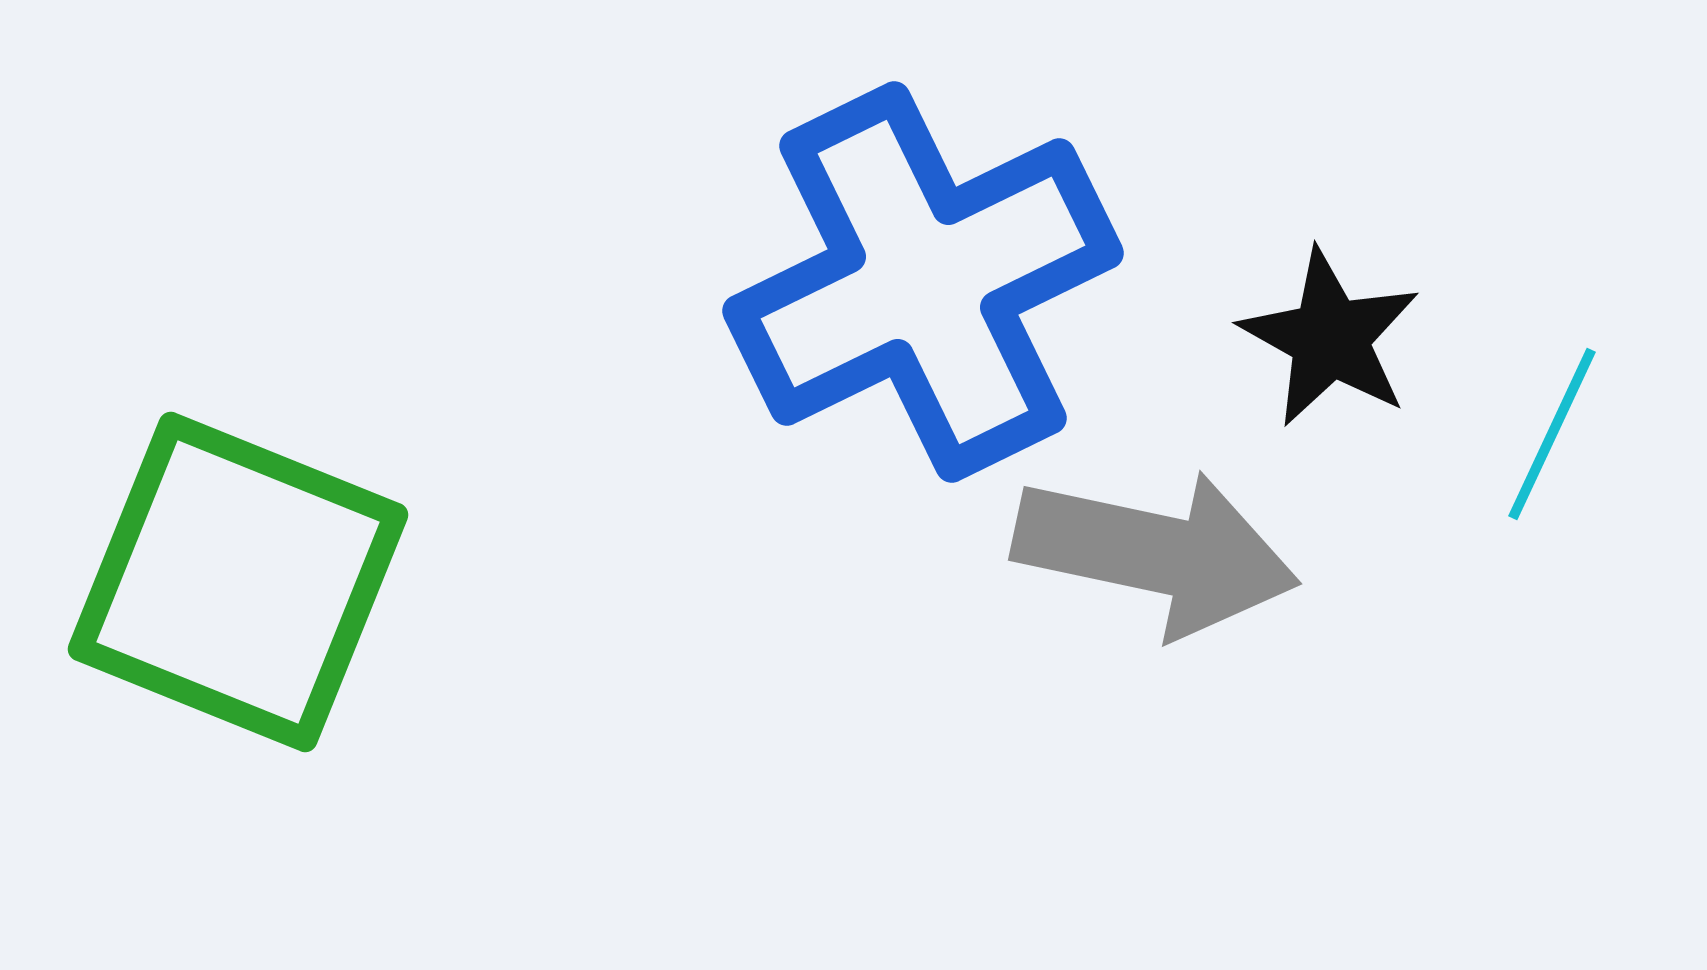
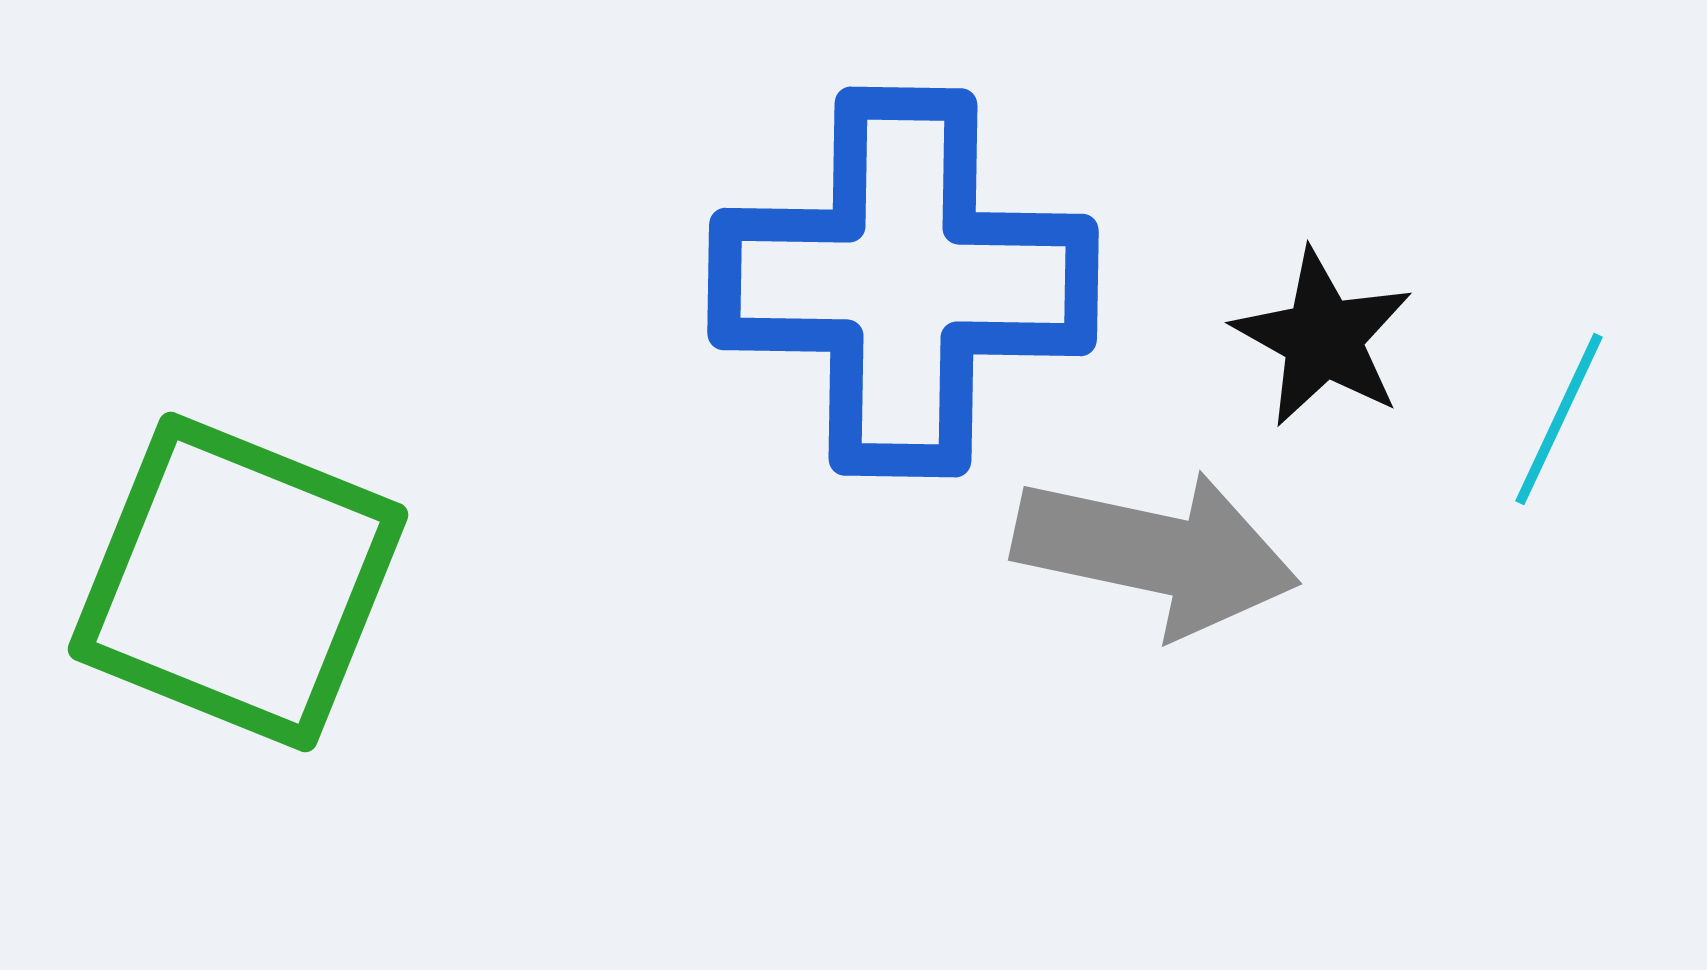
blue cross: moved 20 px left; rotated 27 degrees clockwise
black star: moved 7 px left
cyan line: moved 7 px right, 15 px up
